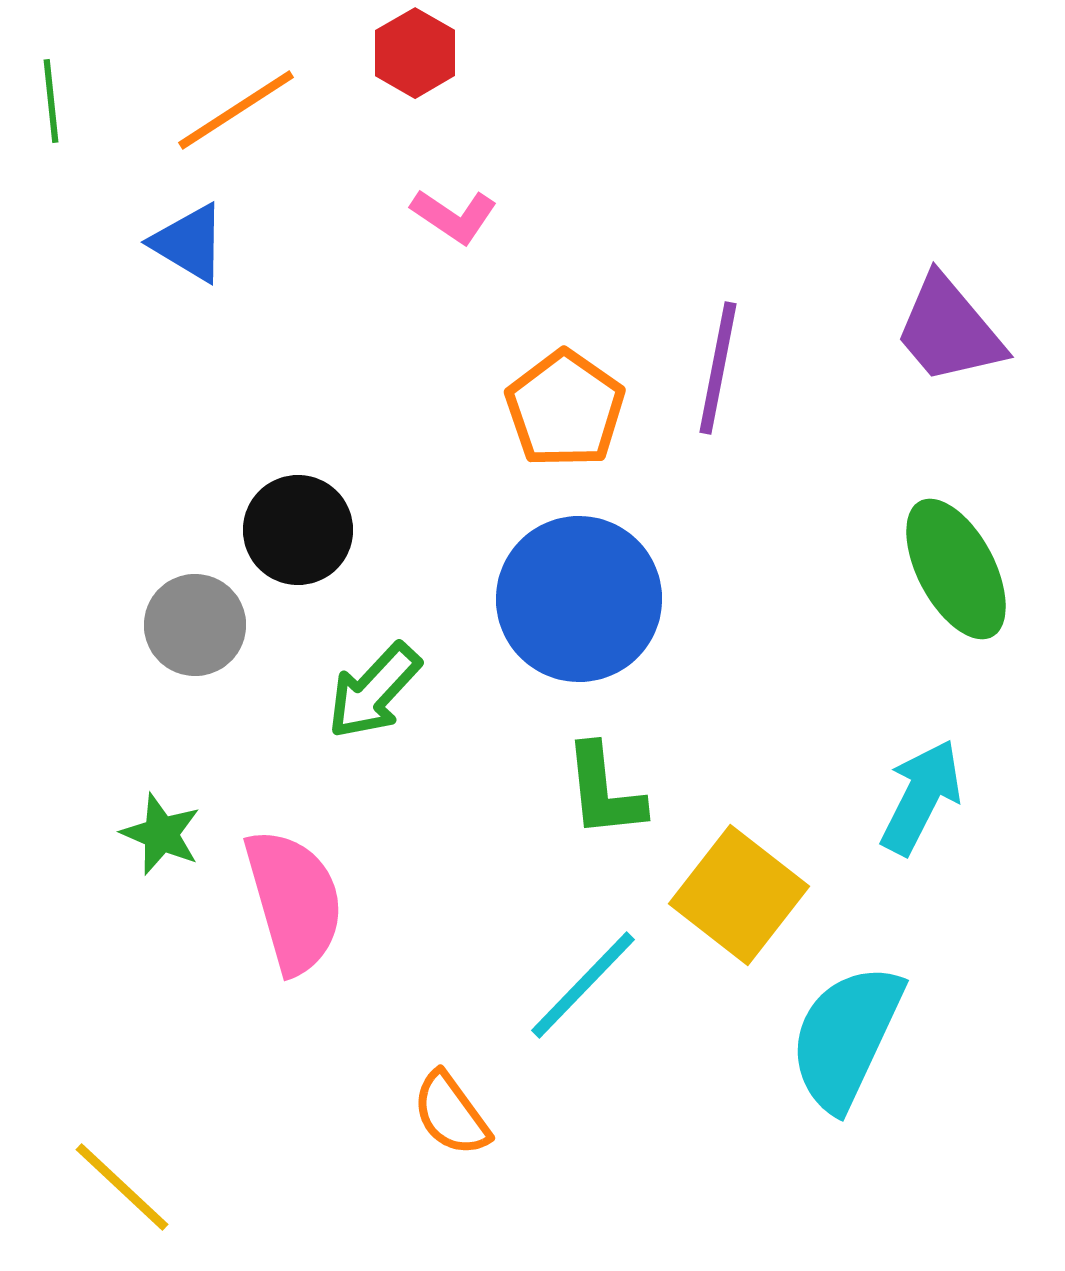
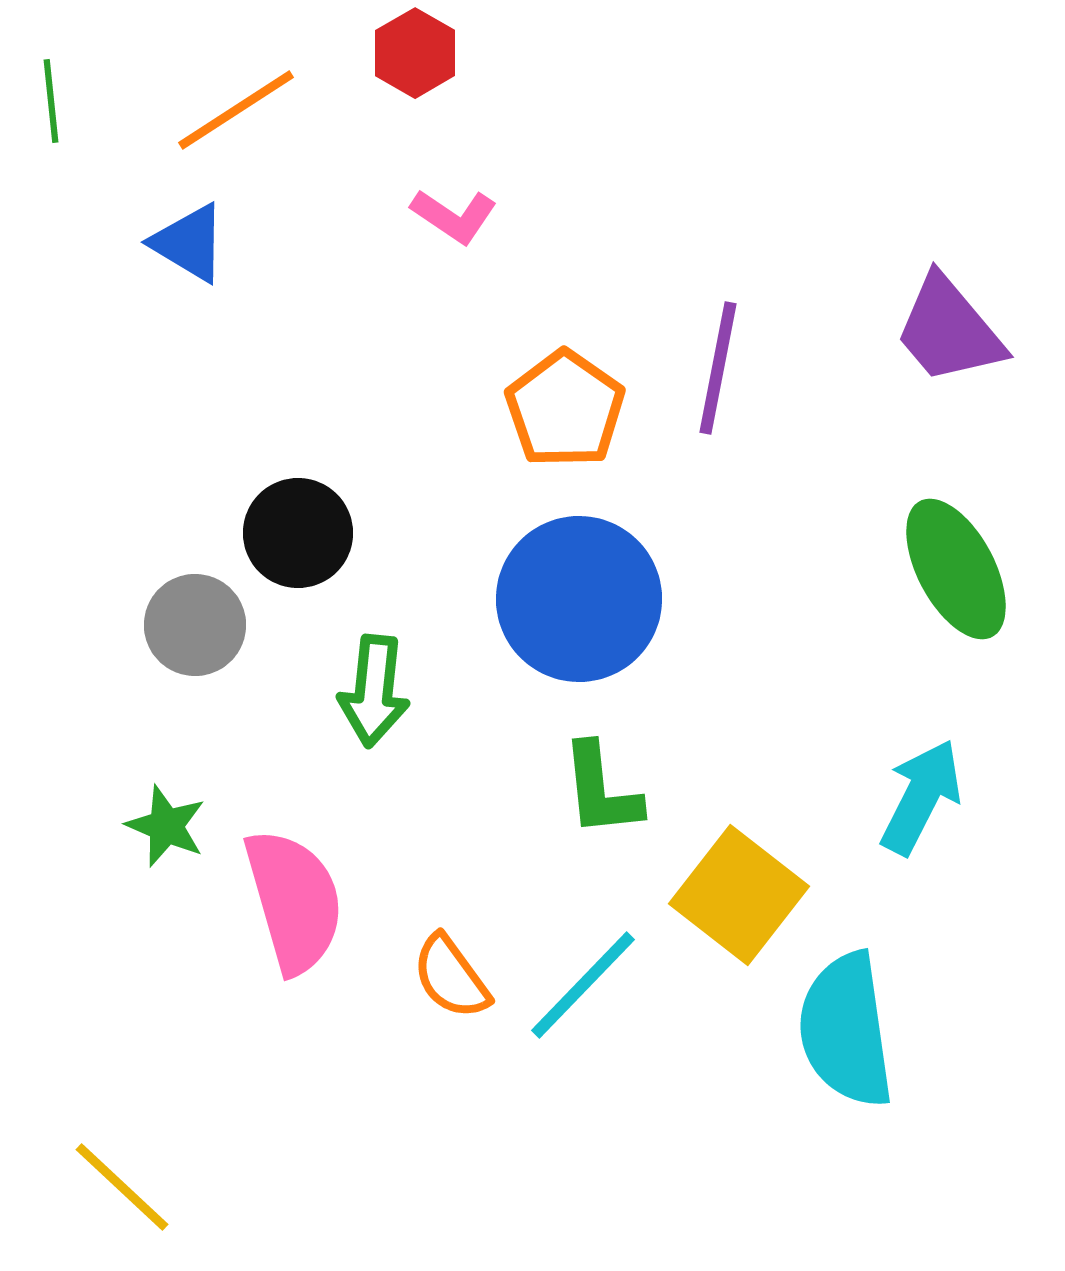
black circle: moved 3 px down
green arrow: rotated 37 degrees counterclockwise
green L-shape: moved 3 px left, 1 px up
green star: moved 5 px right, 8 px up
cyan semicircle: moved 7 px up; rotated 33 degrees counterclockwise
orange semicircle: moved 137 px up
